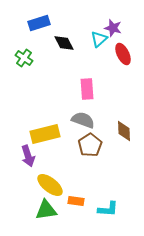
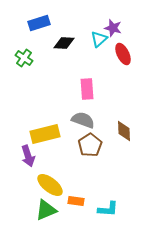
black diamond: rotated 60 degrees counterclockwise
green triangle: rotated 15 degrees counterclockwise
